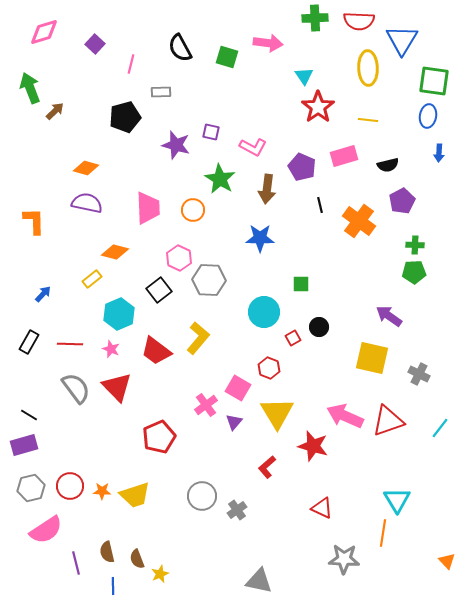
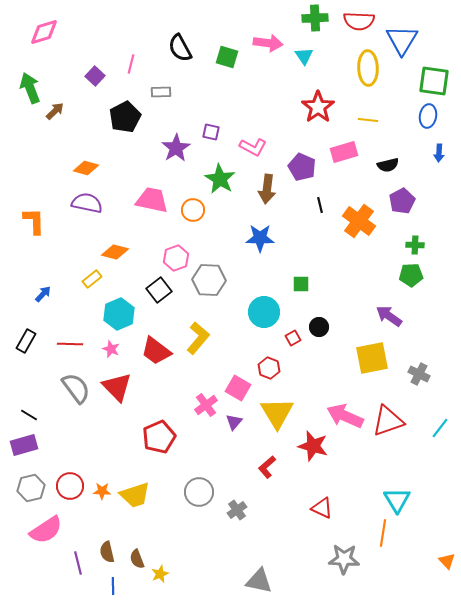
purple square at (95, 44): moved 32 px down
cyan triangle at (304, 76): moved 20 px up
black pentagon at (125, 117): rotated 12 degrees counterclockwise
purple star at (176, 145): moved 3 px down; rotated 24 degrees clockwise
pink rectangle at (344, 156): moved 4 px up
pink trapezoid at (148, 208): moved 4 px right, 8 px up; rotated 76 degrees counterclockwise
pink hexagon at (179, 258): moved 3 px left; rotated 15 degrees clockwise
green pentagon at (414, 272): moved 3 px left, 3 px down
black rectangle at (29, 342): moved 3 px left, 1 px up
yellow square at (372, 358): rotated 24 degrees counterclockwise
gray circle at (202, 496): moved 3 px left, 4 px up
purple line at (76, 563): moved 2 px right
